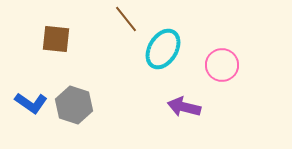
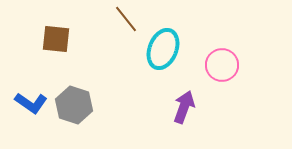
cyan ellipse: rotated 9 degrees counterclockwise
purple arrow: rotated 96 degrees clockwise
